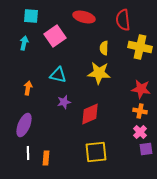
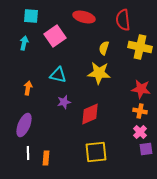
yellow semicircle: rotated 16 degrees clockwise
